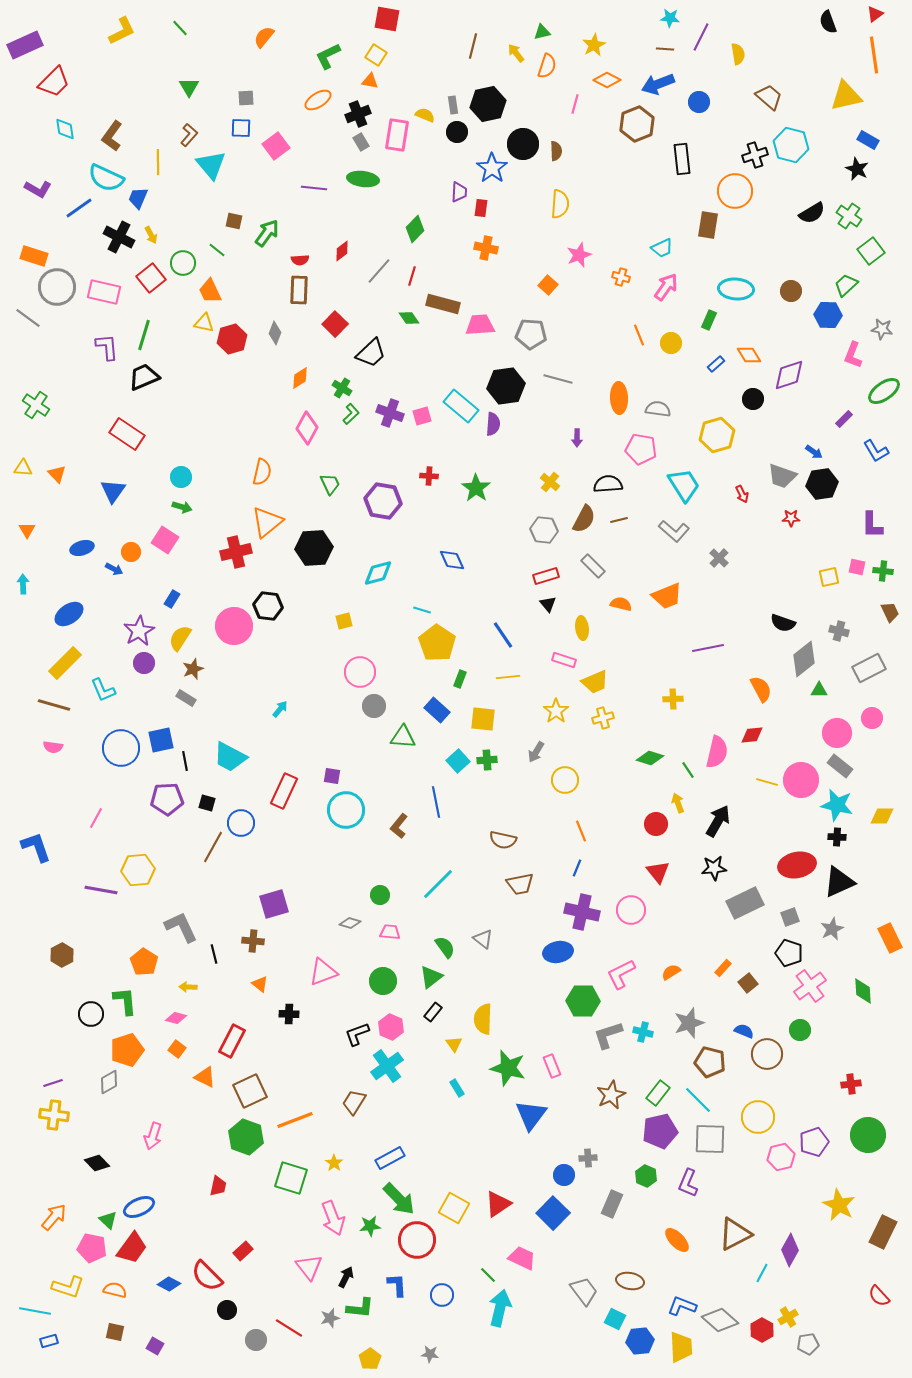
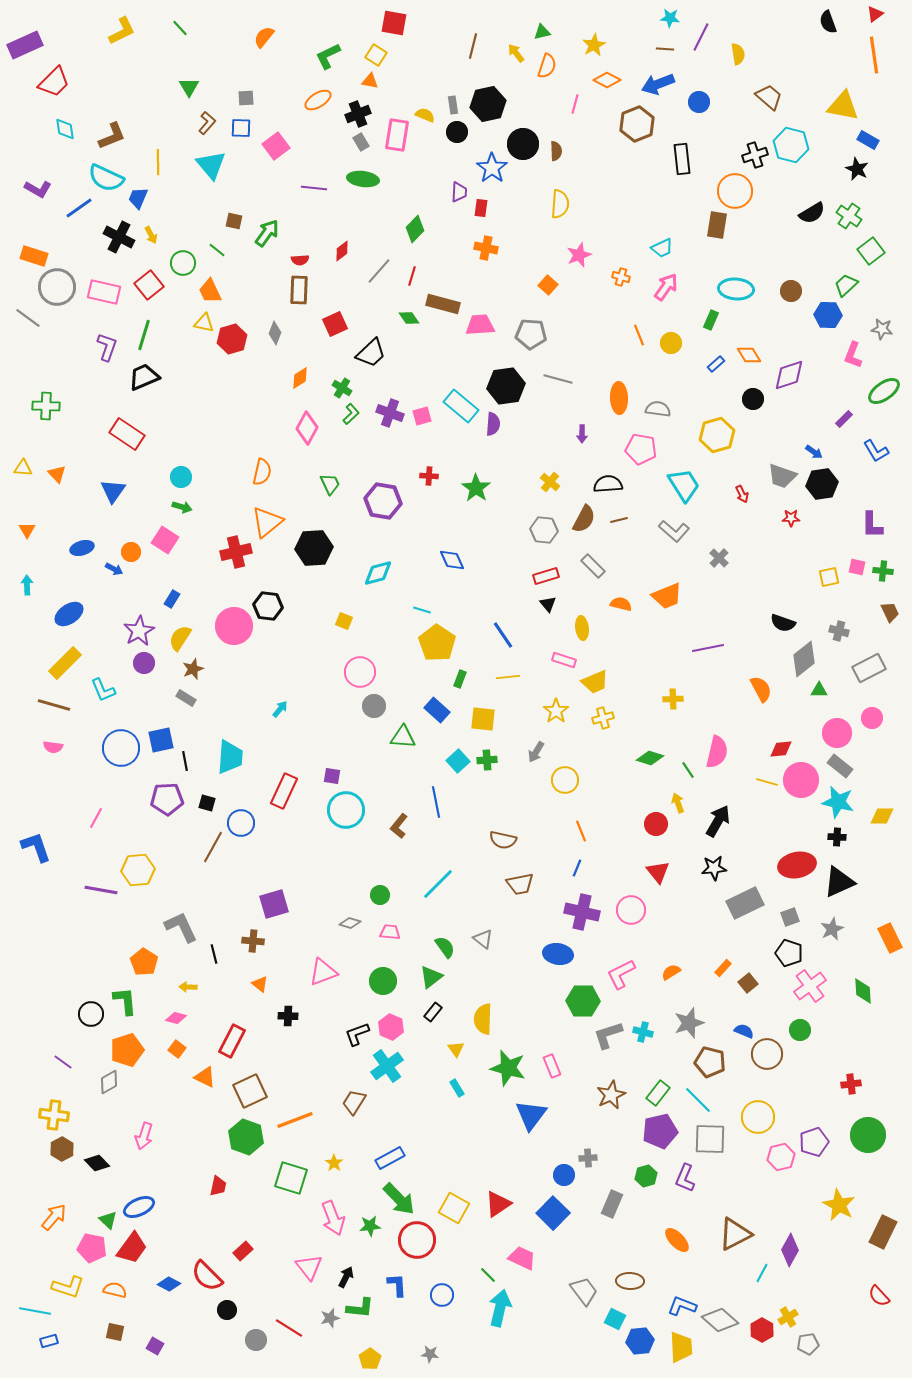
red square at (387, 19): moved 7 px right, 4 px down
yellow triangle at (846, 96): moved 3 px left, 10 px down; rotated 24 degrees clockwise
brown L-shape at (189, 135): moved 18 px right, 12 px up
brown L-shape at (112, 136): rotated 148 degrees counterclockwise
brown rectangle at (708, 225): moved 9 px right
red square at (151, 278): moved 2 px left, 7 px down
green rectangle at (709, 320): moved 2 px right
red square at (335, 324): rotated 20 degrees clockwise
purple L-shape at (107, 347): rotated 24 degrees clockwise
green cross at (36, 405): moved 10 px right, 1 px down; rotated 32 degrees counterclockwise
purple arrow at (577, 438): moved 5 px right, 4 px up
cyan arrow at (23, 584): moved 4 px right, 1 px down
yellow square at (344, 621): rotated 36 degrees clockwise
red diamond at (752, 735): moved 29 px right, 14 px down
cyan trapezoid at (230, 757): rotated 114 degrees counterclockwise
cyan star at (837, 805): moved 1 px right, 3 px up
blue ellipse at (558, 952): moved 2 px down; rotated 20 degrees clockwise
brown hexagon at (62, 955): moved 194 px down
black cross at (289, 1014): moved 1 px left, 2 px down
yellow triangle at (454, 1044): moved 2 px right, 5 px down
purple line at (53, 1083): moved 10 px right, 21 px up; rotated 54 degrees clockwise
pink arrow at (153, 1136): moved 9 px left
green hexagon at (646, 1176): rotated 20 degrees clockwise
purple L-shape at (688, 1183): moved 3 px left, 5 px up
brown ellipse at (630, 1281): rotated 8 degrees counterclockwise
